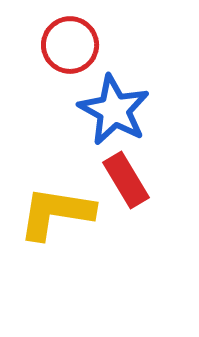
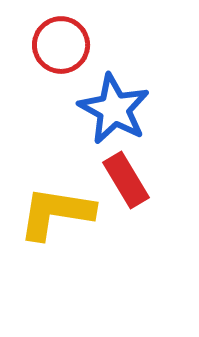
red circle: moved 9 px left
blue star: moved 1 px up
